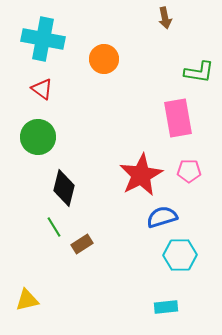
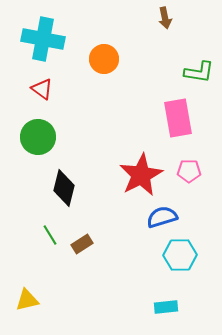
green line: moved 4 px left, 8 px down
